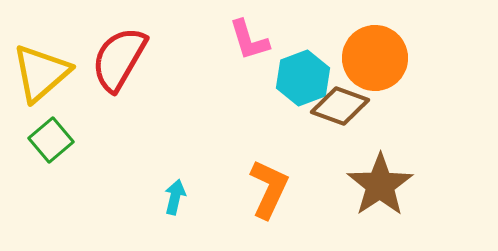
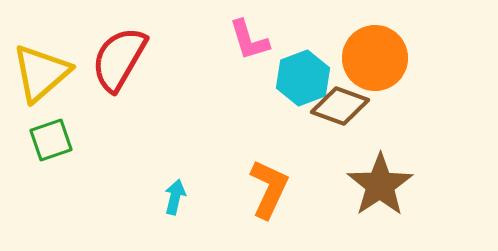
green square: rotated 21 degrees clockwise
